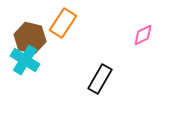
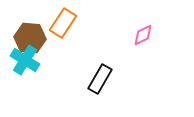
brown hexagon: rotated 8 degrees counterclockwise
